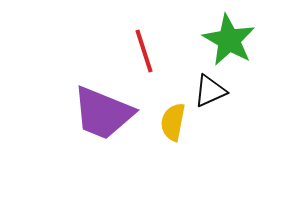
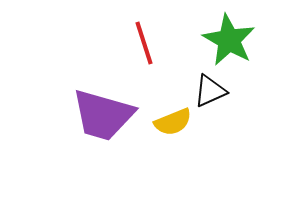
red line: moved 8 px up
purple trapezoid: moved 2 px down; rotated 6 degrees counterclockwise
yellow semicircle: rotated 123 degrees counterclockwise
